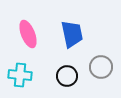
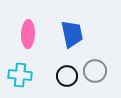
pink ellipse: rotated 24 degrees clockwise
gray circle: moved 6 px left, 4 px down
